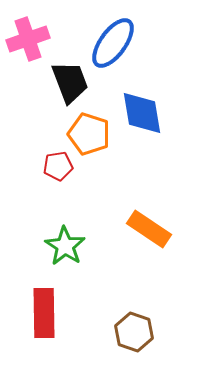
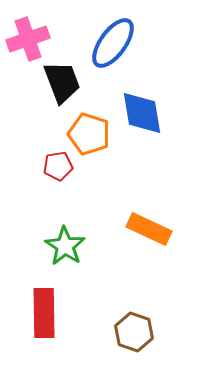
black trapezoid: moved 8 px left
orange rectangle: rotated 9 degrees counterclockwise
